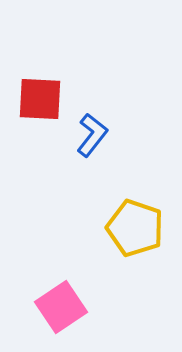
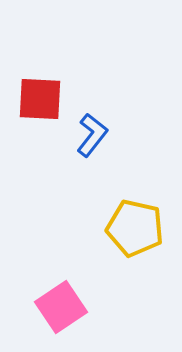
yellow pentagon: rotated 6 degrees counterclockwise
